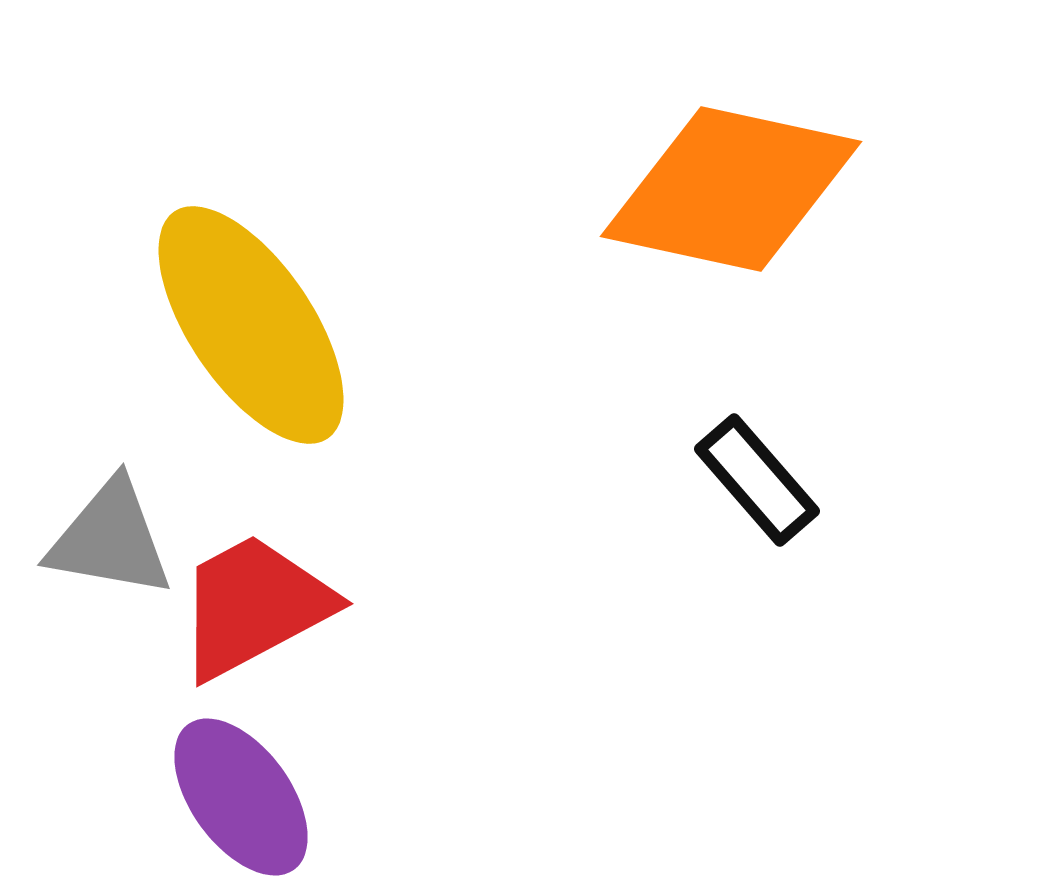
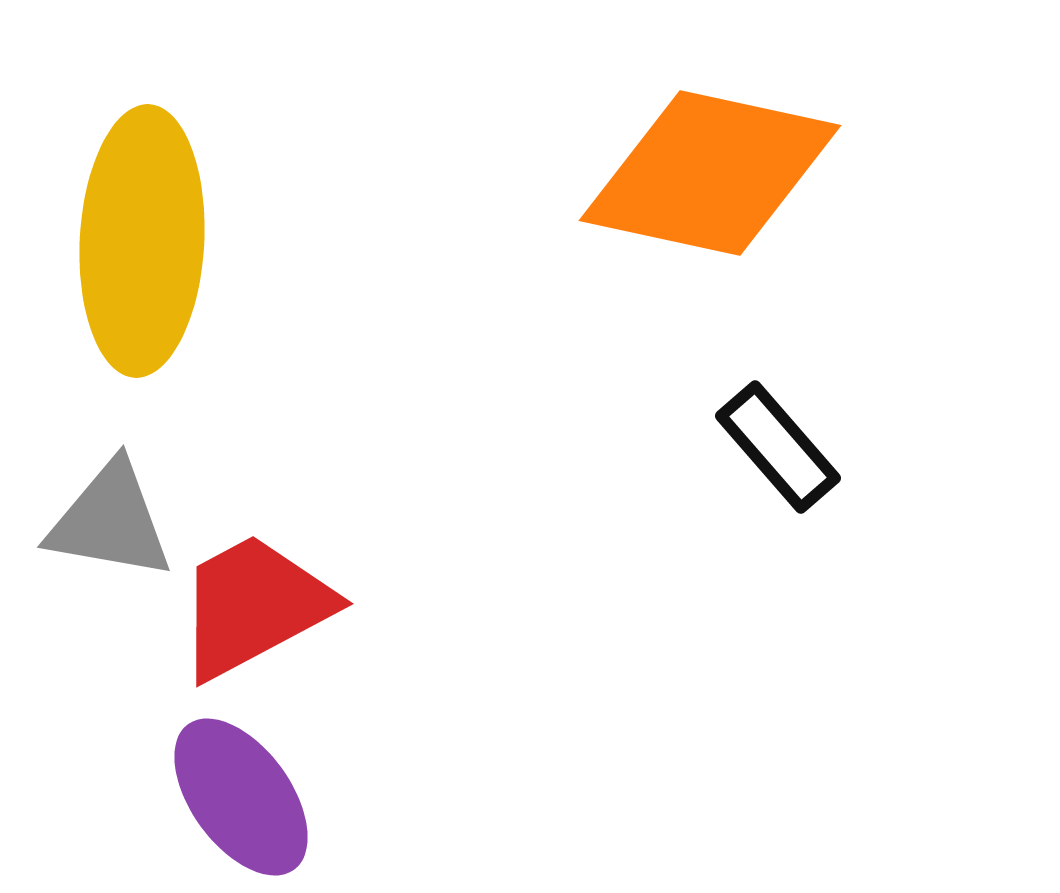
orange diamond: moved 21 px left, 16 px up
yellow ellipse: moved 109 px left, 84 px up; rotated 37 degrees clockwise
black rectangle: moved 21 px right, 33 px up
gray triangle: moved 18 px up
